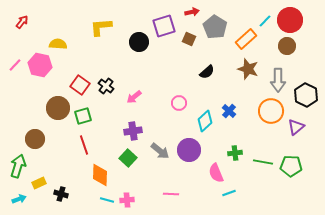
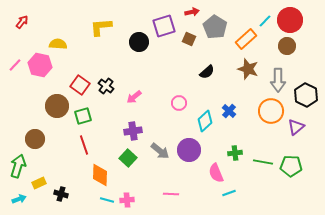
brown circle at (58, 108): moved 1 px left, 2 px up
